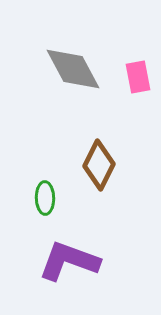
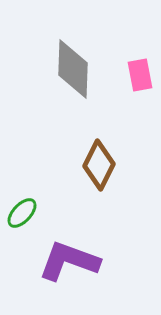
gray diamond: rotated 30 degrees clockwise
pink rectangle: moved 2 px right, 2 px up
green ellipse: moved 23 px left, 15 px down; rotated 44 degrees clockwise
